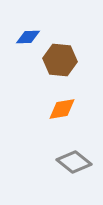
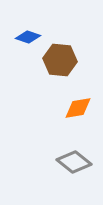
blue diamond: rotated 20 degrees clockwise
orange diamond: moved 16 px right, 1 px up
